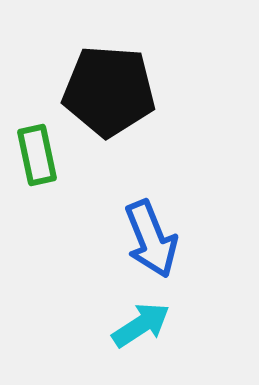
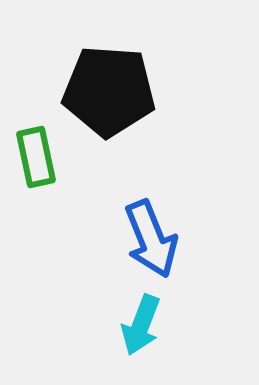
green rectangle: moved 1 px left, 2 px down
cyan arrow: rotated 144 degrees clockwise
